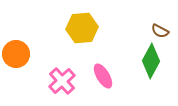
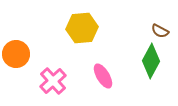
pink cross: moved 9 px left
